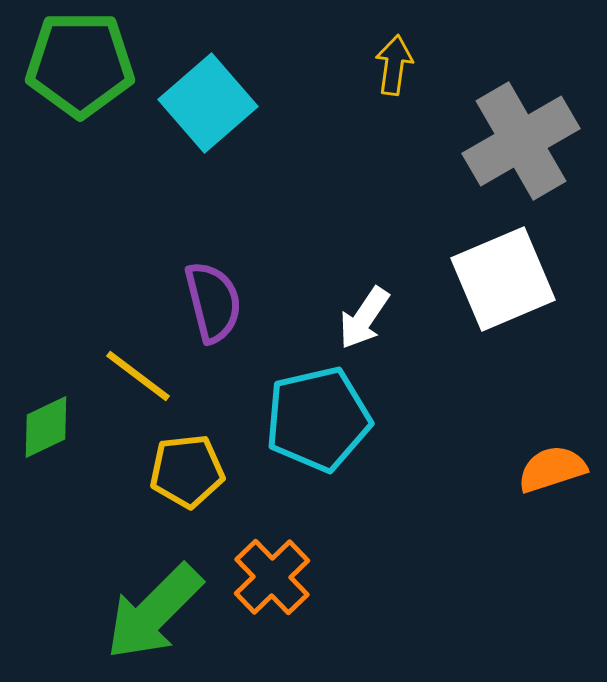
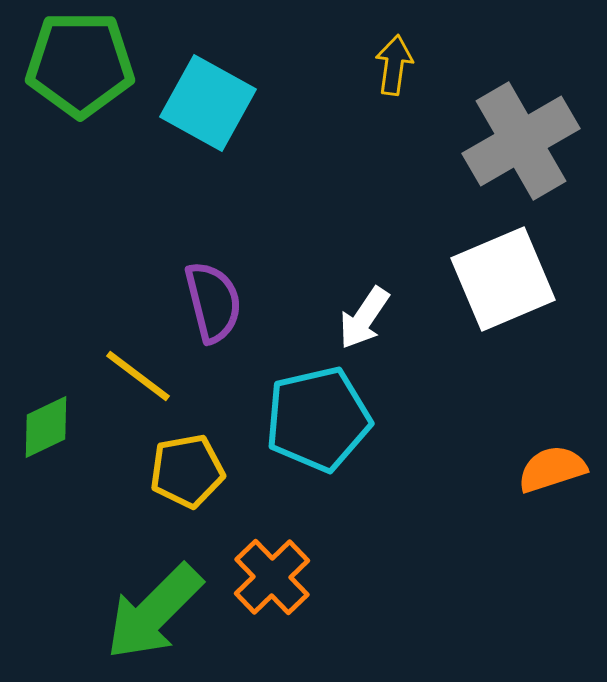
cyan square: rotated 20 degrees counterclockwise
yellow pentagon: rotated 4 degrees counterclockwise
